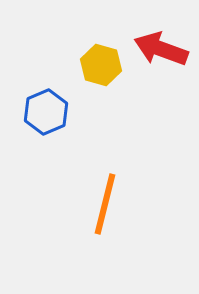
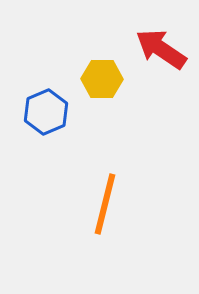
red arrow: rotated 14 degrees clockwise
yellow hexagon: moved 1 px right, 14 px down; rotated 15 degrees counterclockwise
